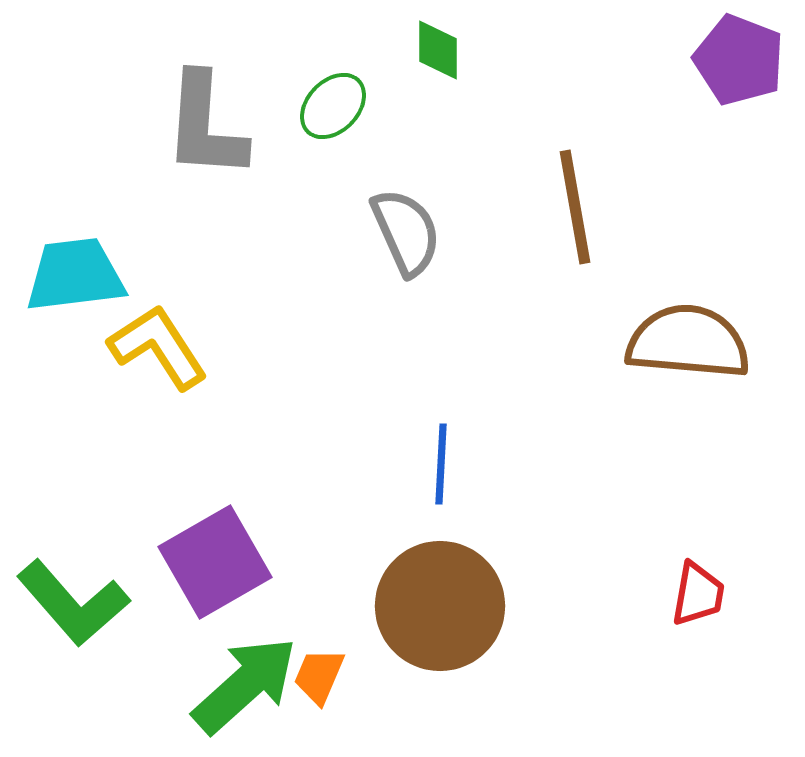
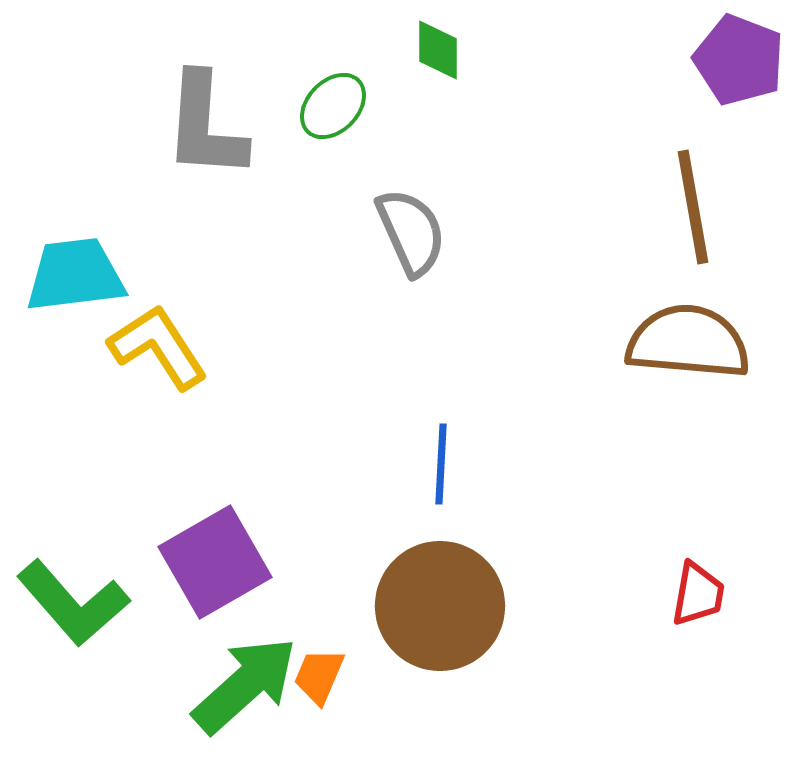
brown line: moved 118 px right
gray semicircle: moved 5 px right
